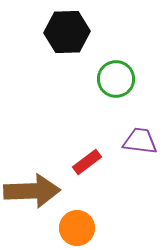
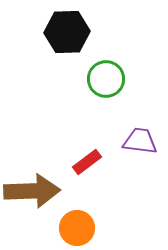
green circle: moved 10 px left
